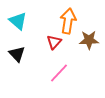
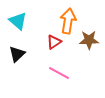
red triangle: rotated 14 degrees clockwise
black triangle: rotated 30 degrees clockwise
pink line: rotated 75 degrees clockwise
